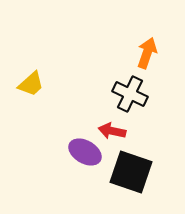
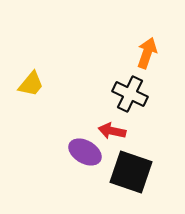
yellow trapezoid: rotated 8 degrees counterclockwise
